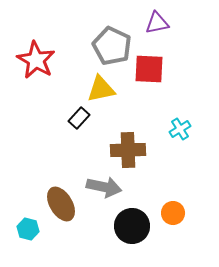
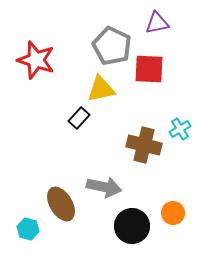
red star: rotated 12 degrees counterclockwise
brown cross: moved 16 px right, 5 px up; rotated 16 degrees clockwise
